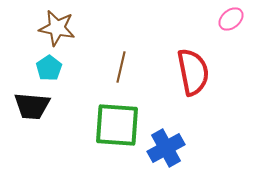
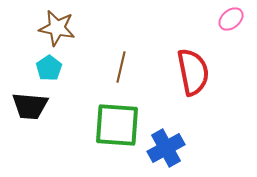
black trapezoid: moved 2 px left
